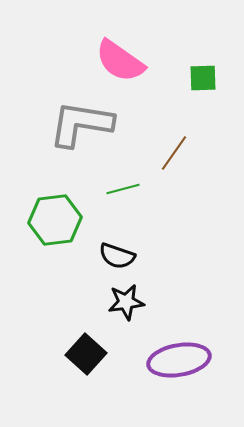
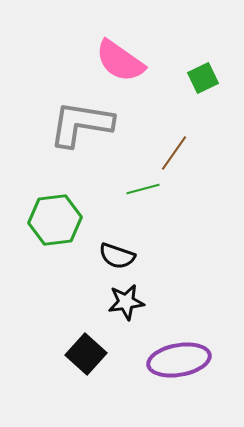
green square: rotated 24 degrees counterclockwise
green line: moved 20 px right
